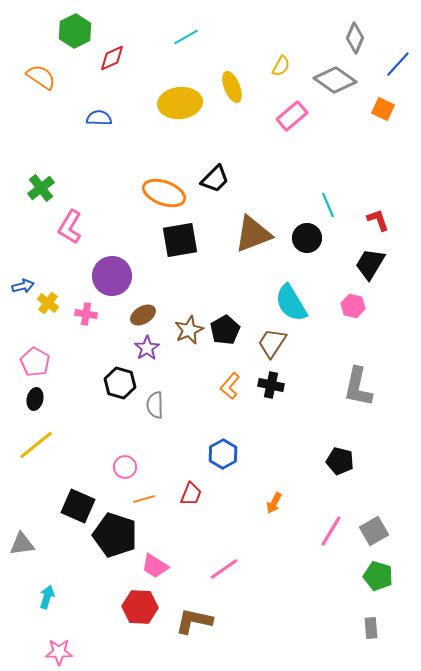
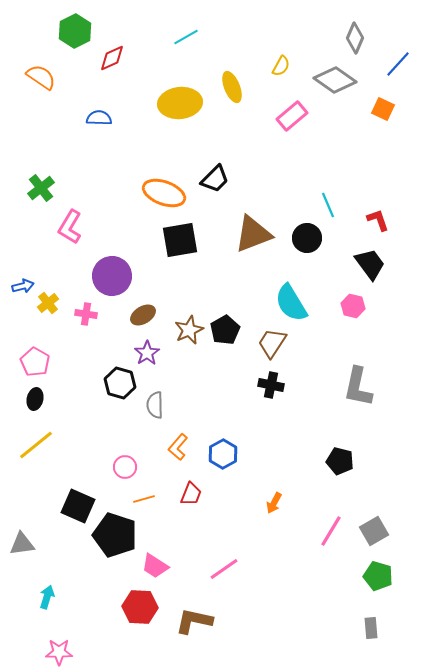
black trapezoid at (370, 264): rotated 112 degrees clockwise
yellow cross at (48, 303): rotated 15 degrees clockwise
purple star at (147, 348): moved 5 px down
orange L-shape at (230, 386): moved 52 px left, 61 px down
